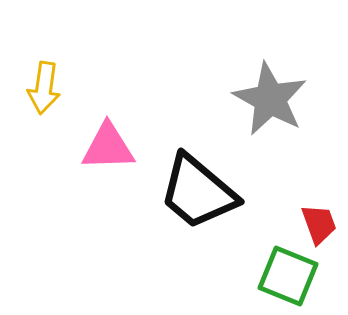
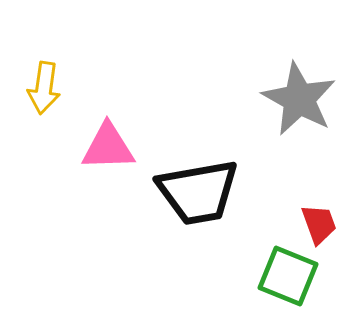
gray star: moved 29 px right
black trapezoid: rotated 50 degrees counterclockwise
